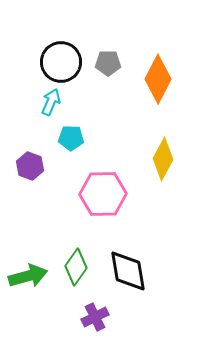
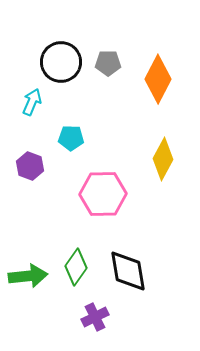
cyan arrow: moved 19 px left
green arrow: rotated 9 degrees clockwise
